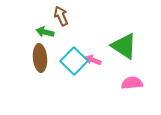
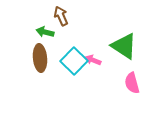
pink semicircle: rotated 100 degrees counterclockwise
